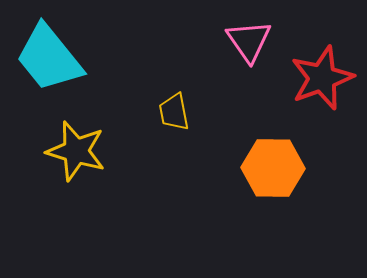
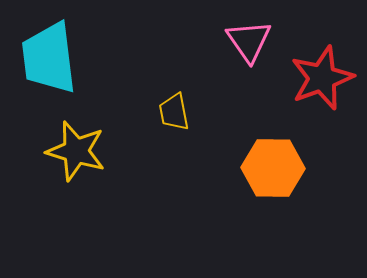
cyan trapezoid: rotated 32 degrees clockwise
